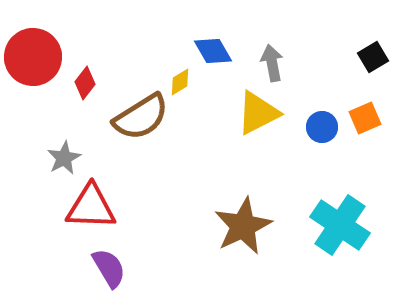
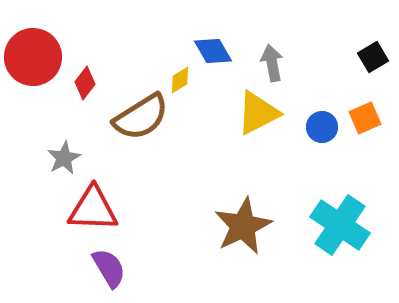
yellow diamond: moved 2 px up
red triangle: moved 2 px right, 2 px down
